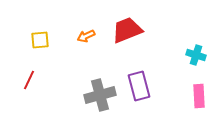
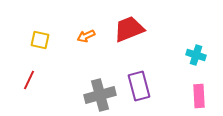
red trapezoid: moved 2 px right, 1 px up
yellow square: rotated 18 degrees clockwise
